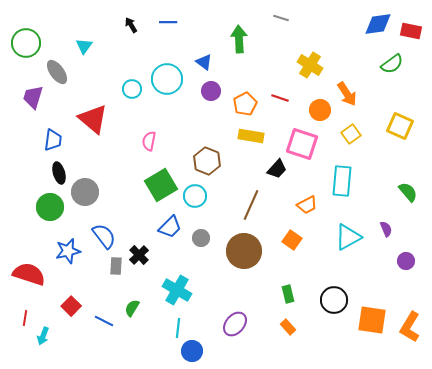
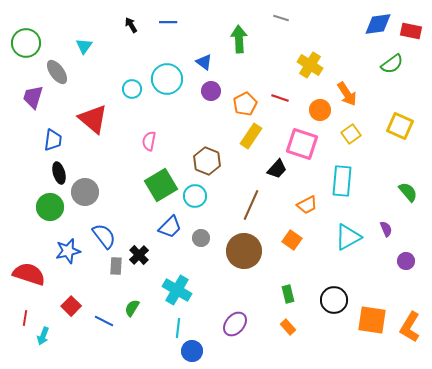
yellow rectangle at (251, 136): rotated 65 degrees counterclockwise
